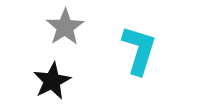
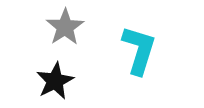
black star: moved 3 px right
